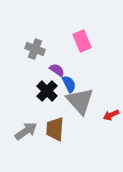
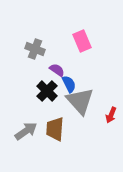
red arrow: rotated 42 degrees counterclockwise
